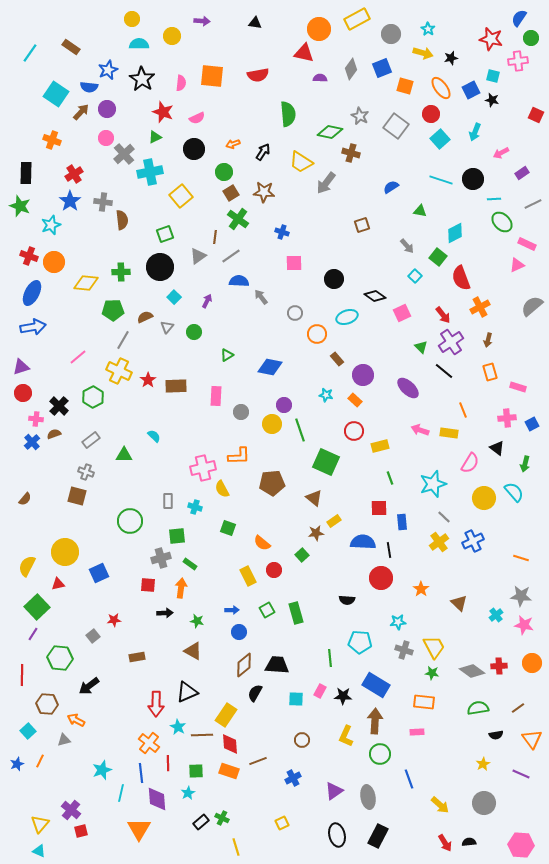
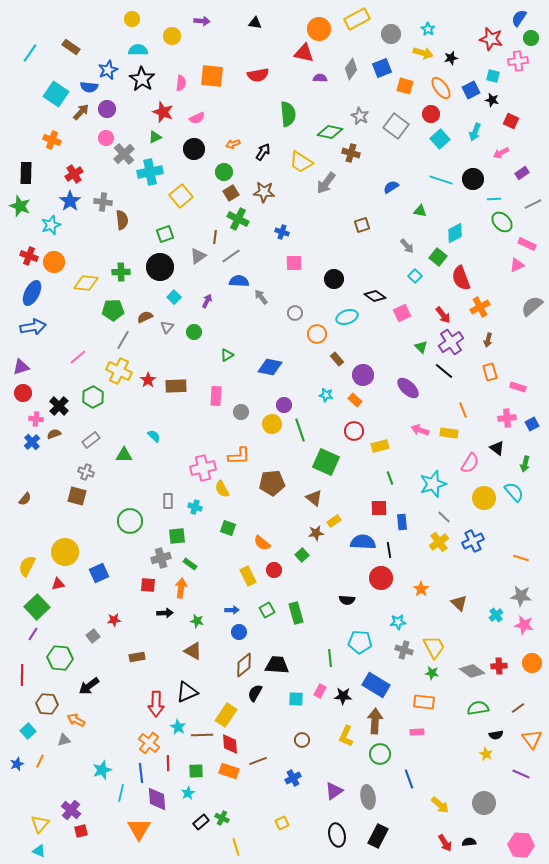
cyan semicircle at (139, 44): moved 1 px left, 6 px down
red square at (536, 115): moved 25 px left, 6 px down
green cross at (238, 219): rotated 10 degrees counterclockwise
yellow star at (483, 764): moved 3 px right, 10 px up; rotated 16 degrees counterclockwise
